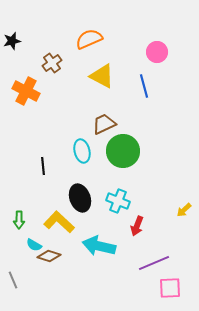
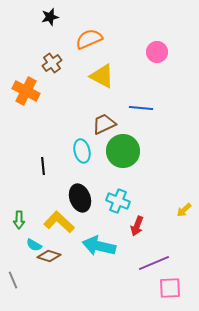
black star: moved 38 px right, 24 px up
blue line: moved 3 px left, 22 px down; rotated 70 degrees counterclockwise
